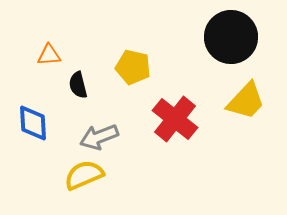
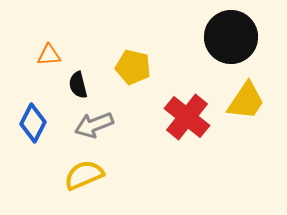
yellow trapezoid: rotated 9 degrees counterclockwise
red cross: moved 12 px right, 2 px up
blue diamond: rotated 30 degrees clockwise
gray arrow: moved 5 px left, 12 px up
